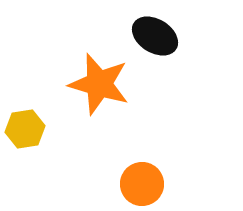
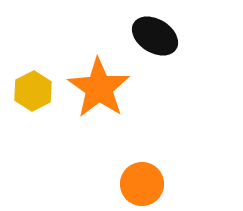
orange star: moved 4 px down; rotated 18 degrees clockwise
yellow hexagon: moved 8 px right, 38 px up; rotated 18 degrees counterclockwise
